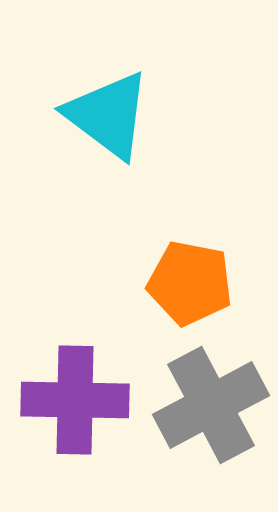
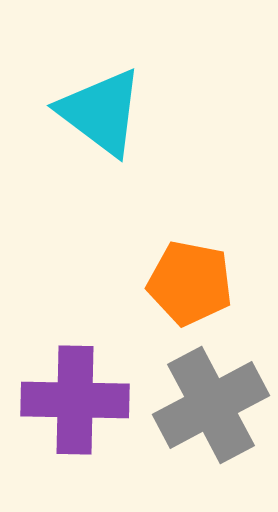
cyan triangle: moved 7 px left, 3 px up
